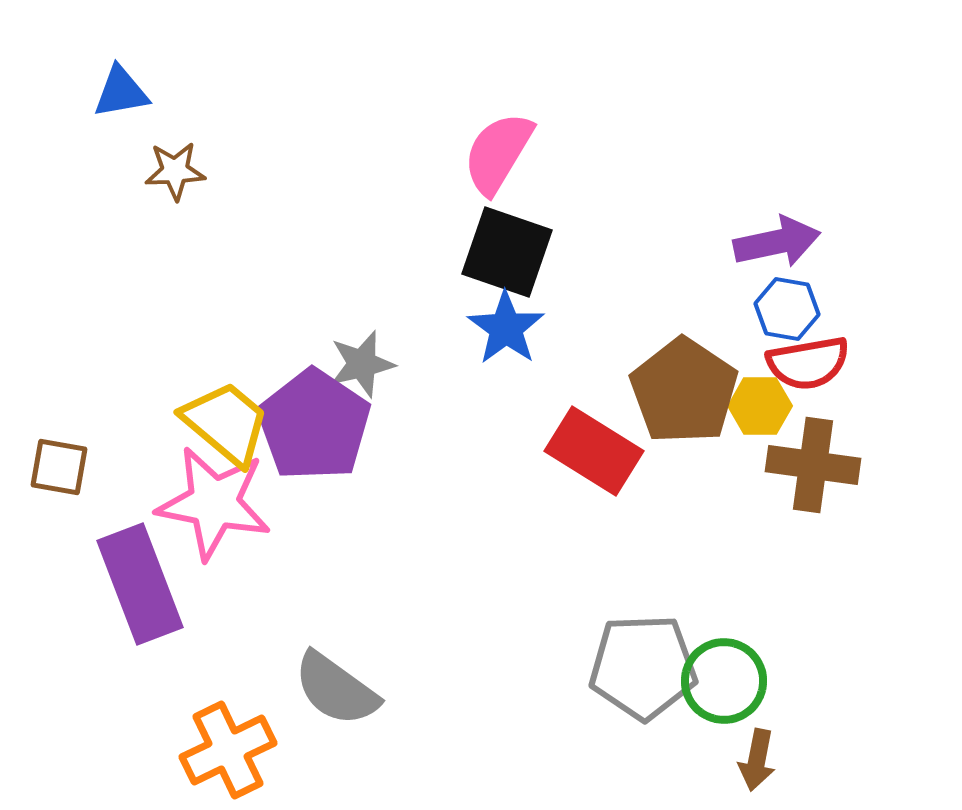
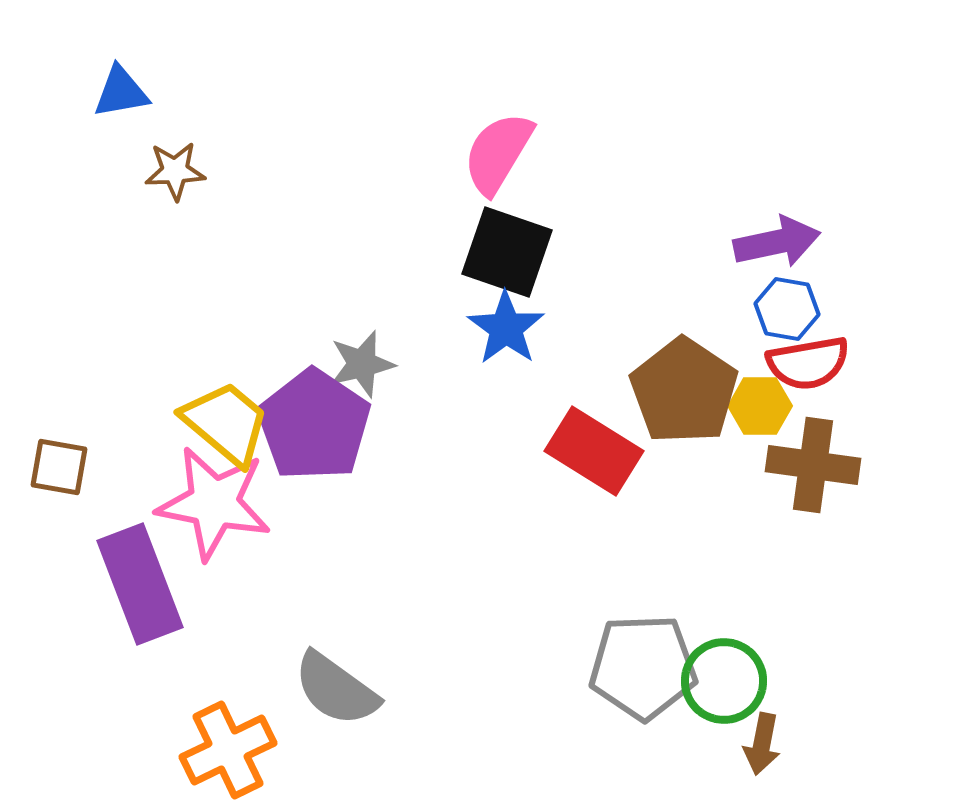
brown arrow: moved 5 px right, 16 px up
